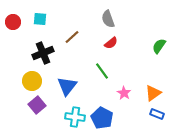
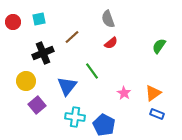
cyan square: moved 1 px left; rotated 16 degrees counterclockwise
green line: moved 10 px left
yellow circle: moved 6 px left
blue pentagon: moved 2 px right, 7 px down
